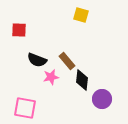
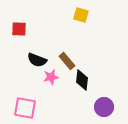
red square: moved 1 px up
purple circle: moved 2 px right, 8 px down
